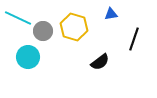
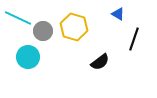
blue triangle: moved 7 px right; rotated 40 degrees clockwise
